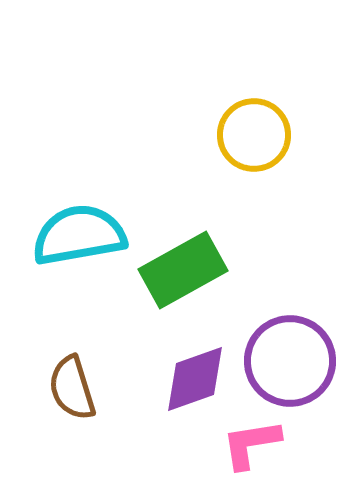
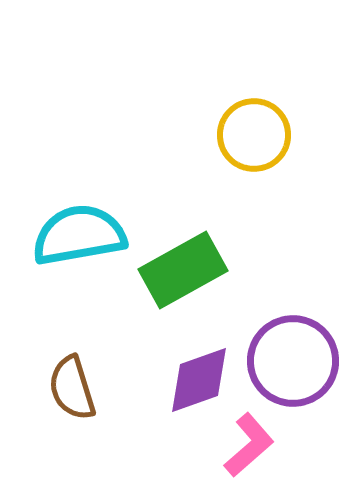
purple circle: moved 3 px right
purple diamond: moved 4 px right, 1 px down
pink L-shape: moved 2 px left, 1 px down; rotated 148 degrees clockwise
